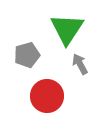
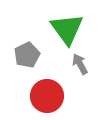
green triangle: rotated 9 degrees counterclockwise
gray pentagon: rotated 10 degrees counterclockwise
